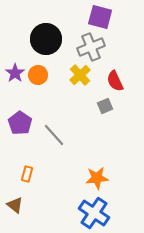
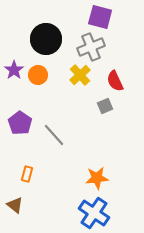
purple star: moved 1 px left, 3 px up
